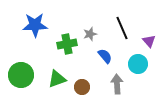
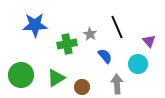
black line: moved 5 px left, 1 px up
gray star: rotated 24 degrees counterclockwise
green triangle: moved 1 px left, 1 px up; rotated 12 degrees counterclockwise
